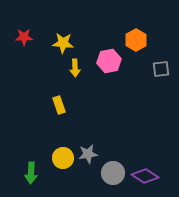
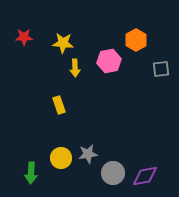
yellow circle: moved 2 px left
purple diamond: rotated 44 degrees counterclockwise
